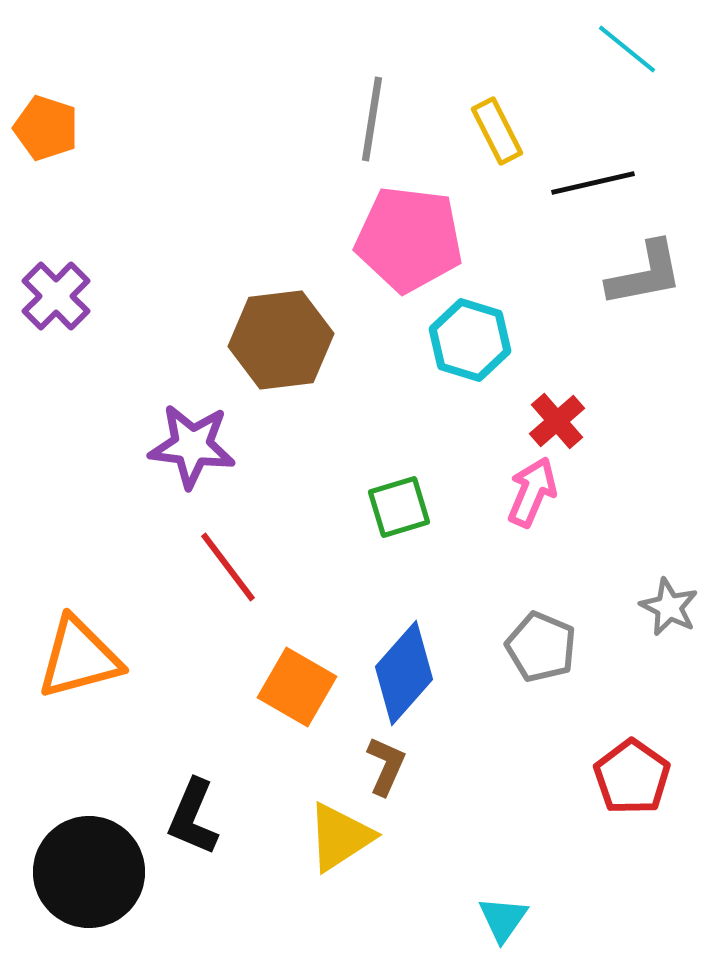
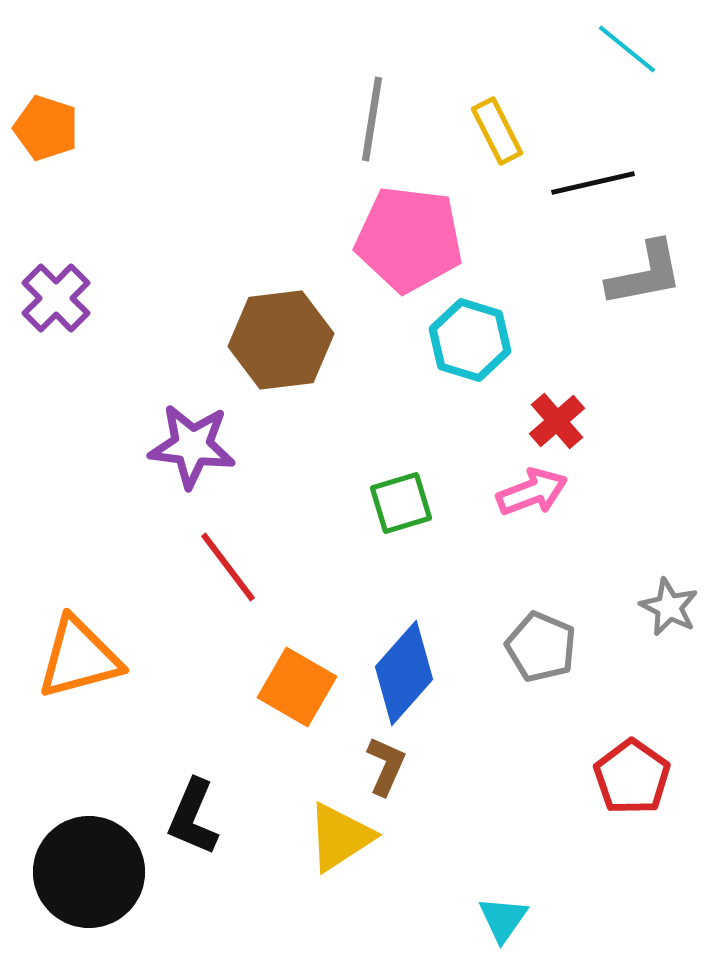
purple cross: moved 2 px down
pink arrow: rotated 46 degrees clockwise
green square: moved 2 px right, 4 px up
